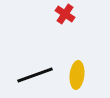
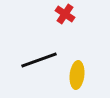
black line: moved 4 px right, 15 px up
